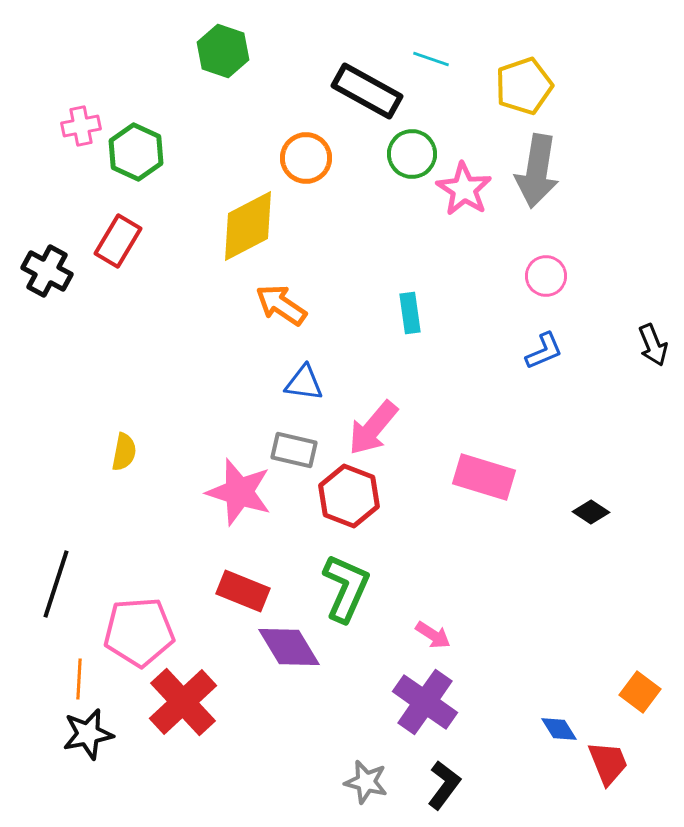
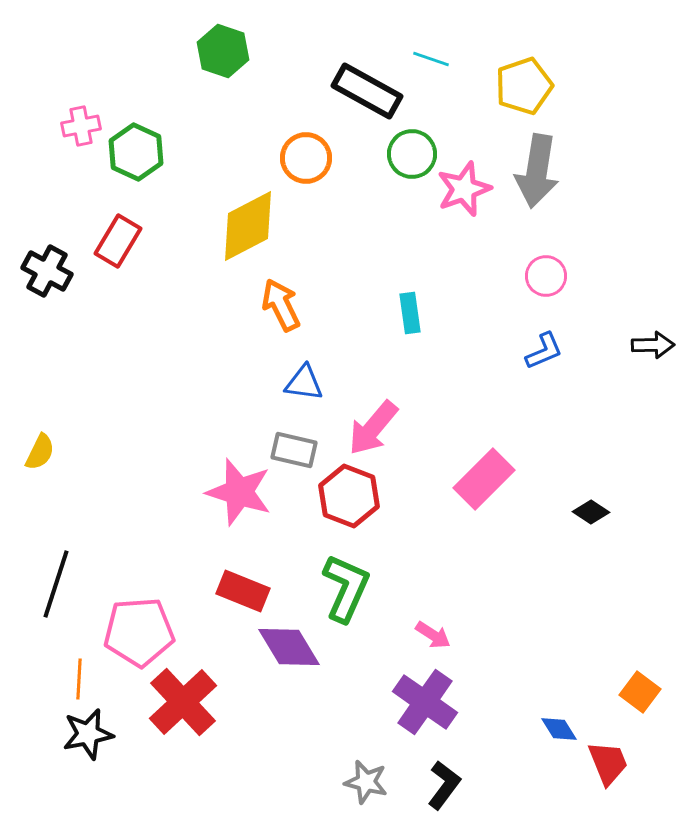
pink star at (464, 189): rotated 20 degrees clockwise
orange arrow at (281, 305): rotated 30 degrees clockwise
black arrow at (653, 345): rotated 69 degrees counterclockwise
yellow semicircle at (124, 452): moved 84 px left; rotated 15 degrees clockwise
pink rectangle at (484, 477): moved 2 px down; rotated 62 degrees counterclockwise
